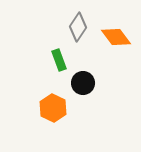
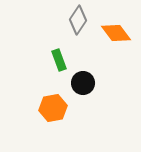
gray diamond: moved 7 px up
orange diamond: moved 4 px up
orange hexagon: rotated 24 degrees clockwise
